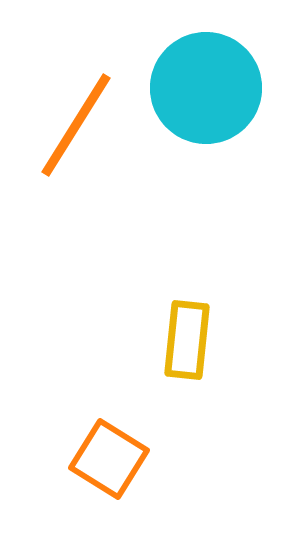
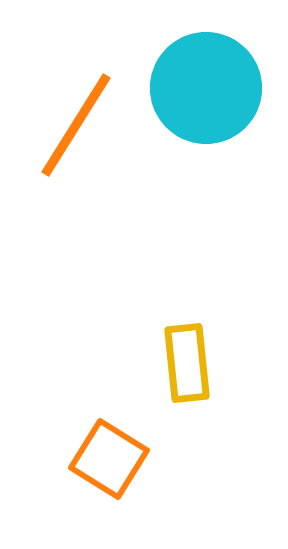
yellow rectangle: moved 23 px down; rotated 12 degrees counterclockwise
